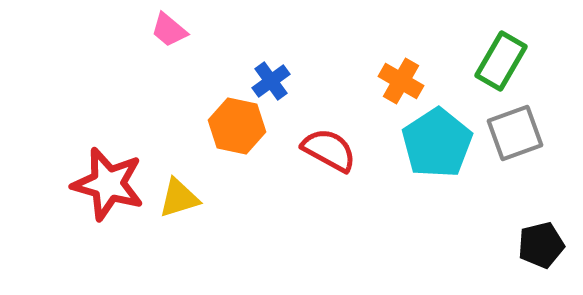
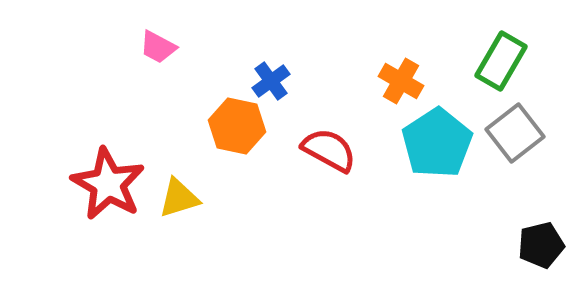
pink trapezoid: moved 11 px left, 17 px down; rotated 12 degrees counterclockwise
gray square: rotated 18 degrees counterclockwise
red star: rotated 14 degrees clockwise
